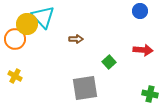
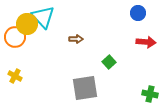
blue circle: moved 2 px left, 2 px down
orange circle: moved 2 px up
red arrow: moved 3 px right, 8 px up
